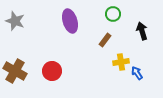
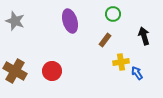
black arrow: moved 2 px right, 5 px down
